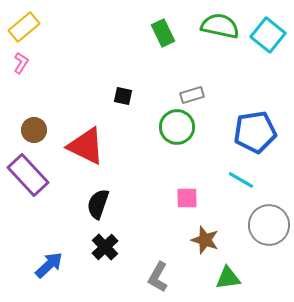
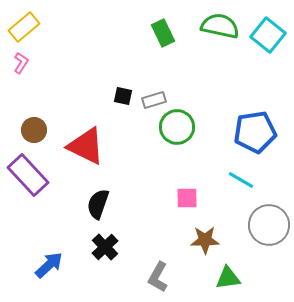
gray rectangle: moved 38 px left, 5 px down
brown star: rotated 20 degrees counterclockwise
